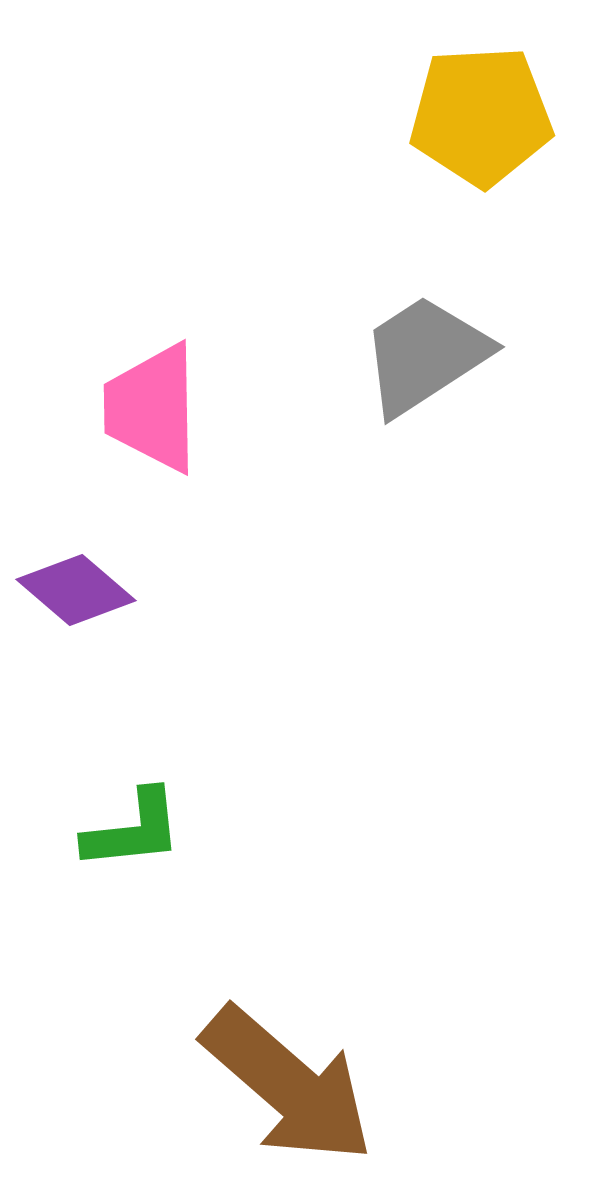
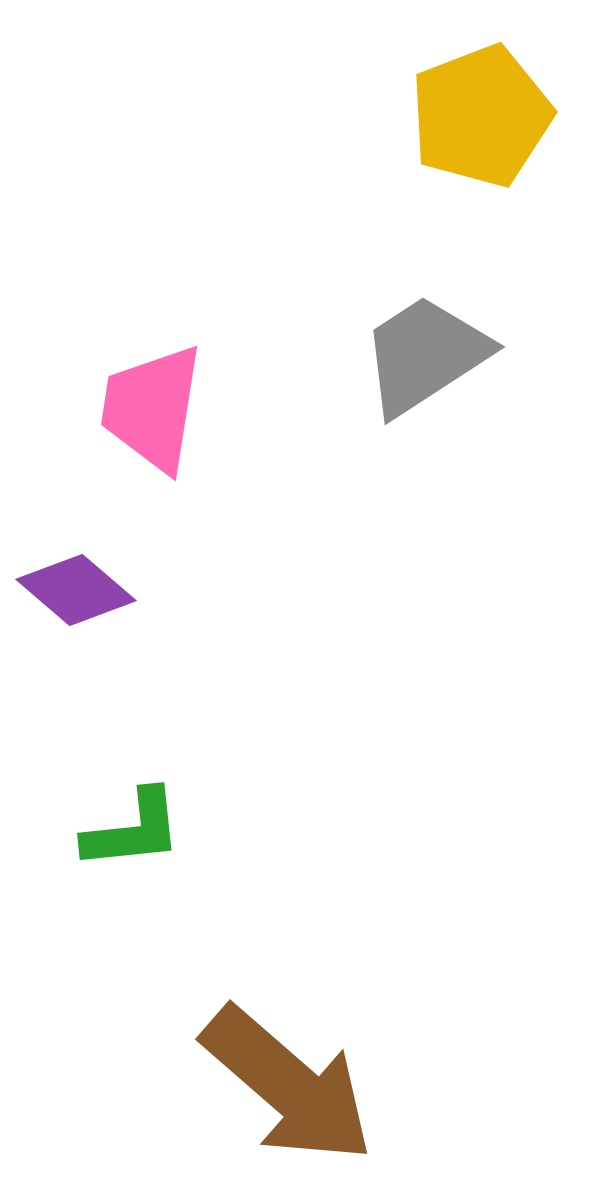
yellow pentagon: rotated 18 degrees counterclockwise
pink trapezoid: rotated 10 degrees clockwise
